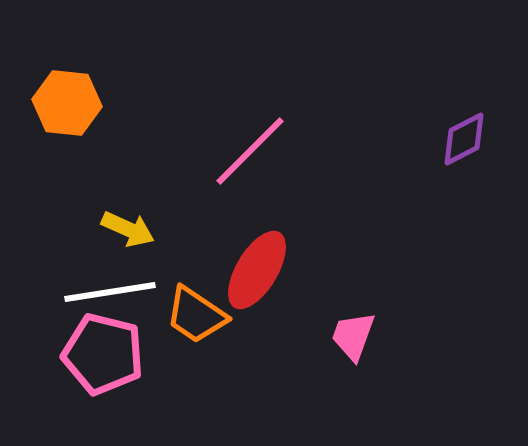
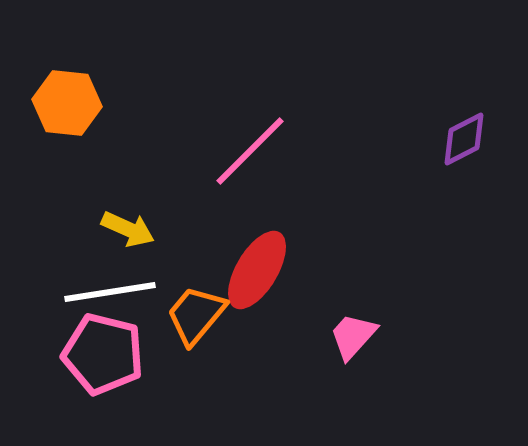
orange trapezoid: rotated 96 degrees clockwise
pink trapezoid: rotated 22 degrees clockwise
